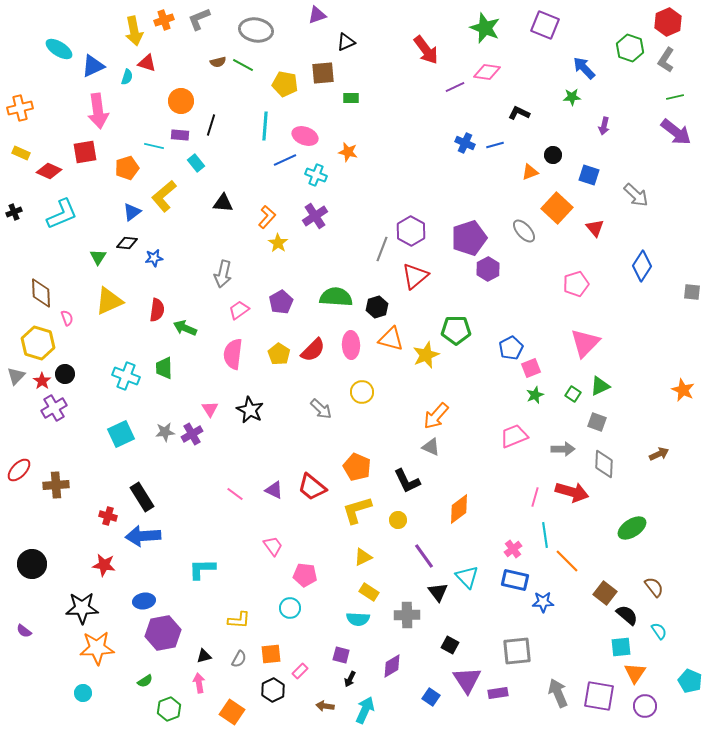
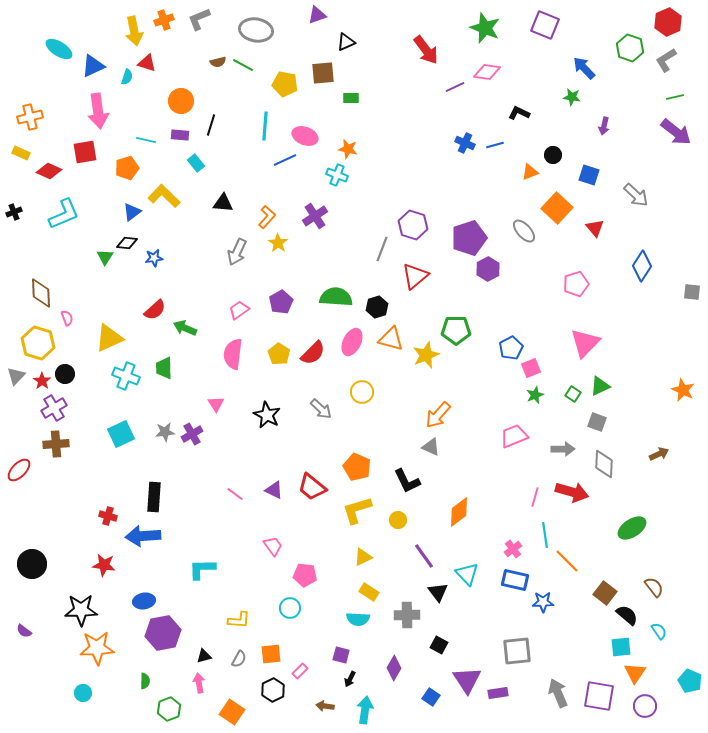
gray L-shape at (666, 60): rotated 25 degrees clockwise
green star at (572, 97): rotated 12 degrees clockwise
orange cross at (20, 108): moved 10 px right, 9 px down
cyan line at (154, 146): moved 8 px left, 6 px up
orange star at (348, 152): moved 3 px up
cyan cross at (316, 175): moved 21 px right
yellow L-shape at (164, 196): rotated 84 degrees clockwise
cyan L-shape at (62, 214): moved 2 px right
purple hexagon at (411, 231): moved 2 px right, 6 px up; rotated 12 degrees counterclockwise
green triangle at (98, 257): moved 7 px right
gray arrow at (223, 274): moved 14 px right, 22 px up; rotated 12 degrees clockwise
yellow triangle at (109, 301): moved 37 px down
red semicircle at (157, 310): moved 2 px left; rotated 40 degrees clockwise
pink ellipse at (351, 345): moved 1 px right, 3 px up; rotated 28 degrees clockwise
red semicircle at (313, 350): moved 3 px down
pink triangle at (210, 409): moved 6 px right, 5 px up
black star at (250, 410): moved 17 px right, 5 px down
orange arrow at (436, 416): moved 2 px right, 1 px up
brown cross at (56, 485): moved 41 px up
black rectangle at (142, 497): moved 12 px right; rotated 36 degrees clockwise
orange diamond at (459, 509): moved 3 px down
cyan triangle at (467, 577): moved 3 px up
black star at (82, 608): moved 1 px left, 2 px down
black square at (450, 645): moved 11 px left
purple diamond at (392, 666): moved 2 px right, 2 px down; rotated 30 degrees counterclockwise
green semicircle at (145, 681): rotated 56 degrees counterclockwise
cyan arrow at (365, 710): rotated 16 degrees counterclockwise
